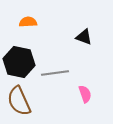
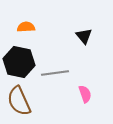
orange semicircle: moved 2 px left, 5 px down
black triangle: moved 1 px up; rotated 30 degrees clockwise
